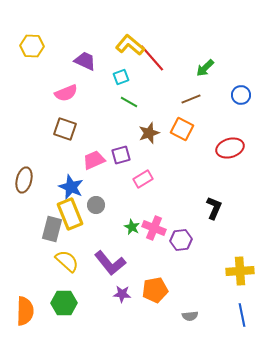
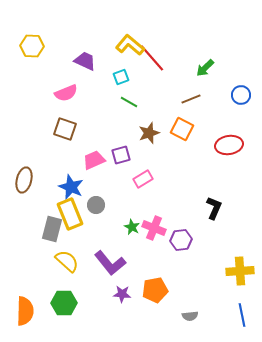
red ellipse: moved 1 px left, 3 px up; rotated 8 degrees clockwise
